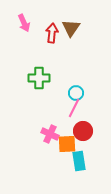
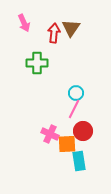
red arrow: moved 2 px right
green cross: moved 2 px left, 15 px up
pink line: moved 1 px down
